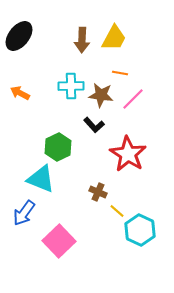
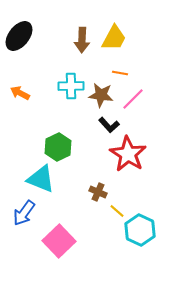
black L-shape: moved 15 px right
